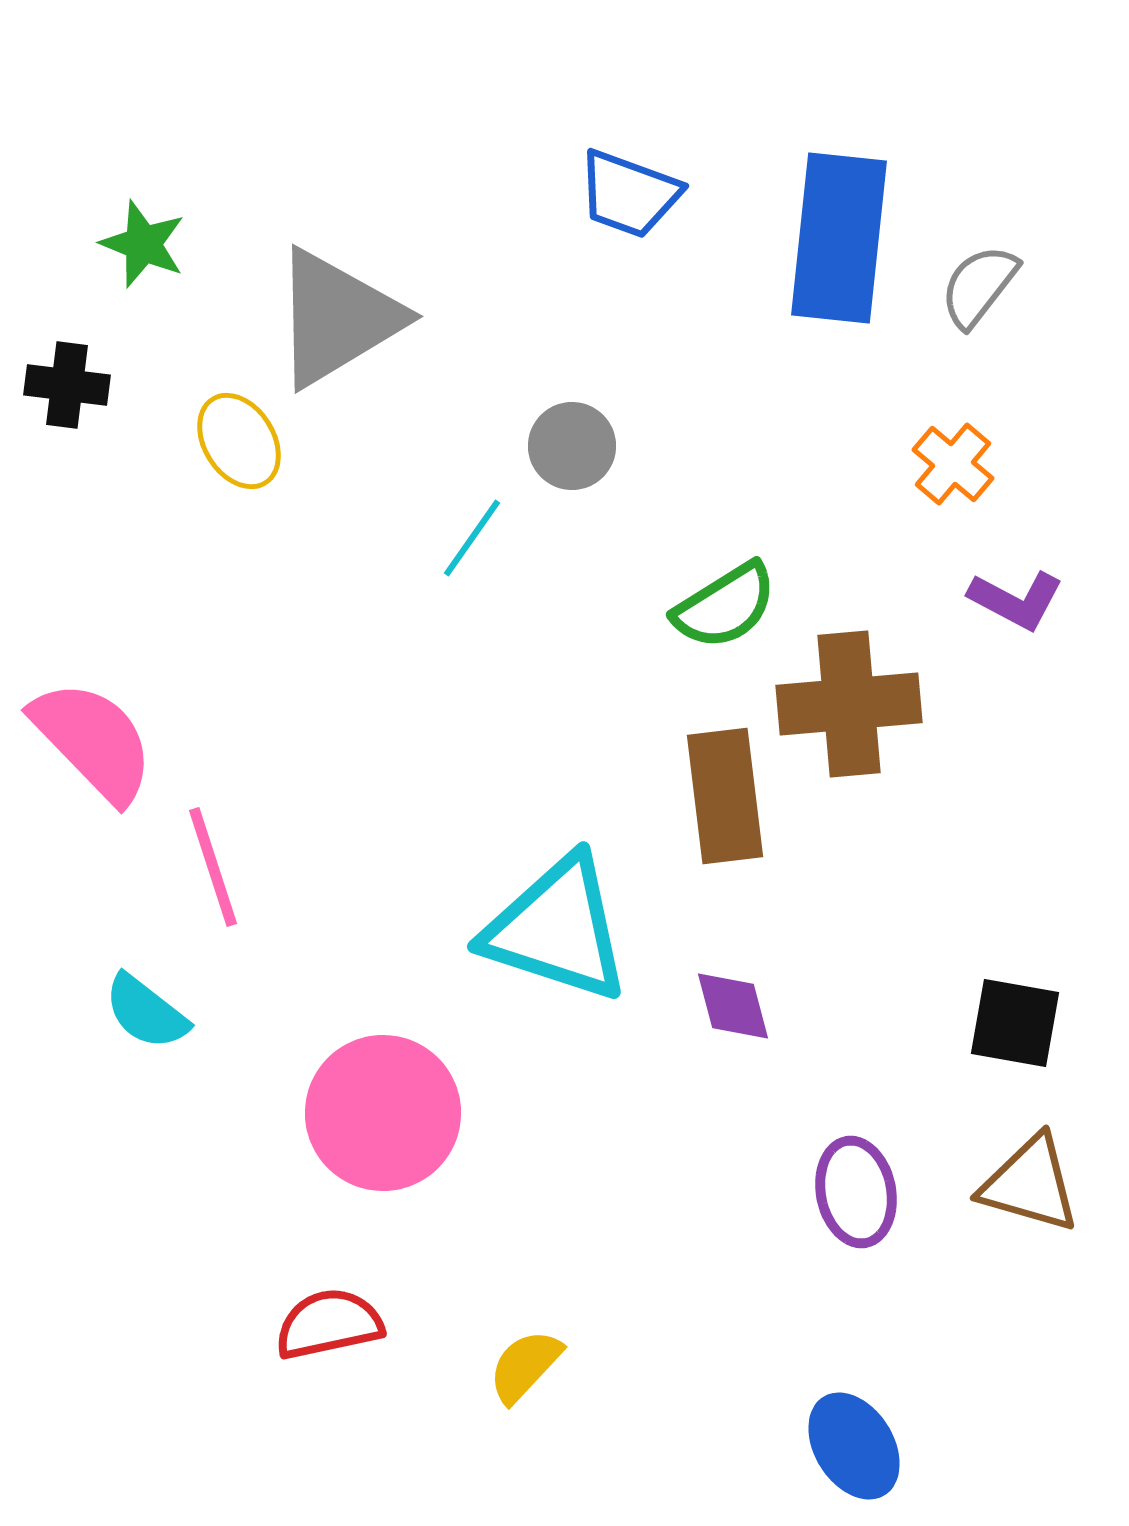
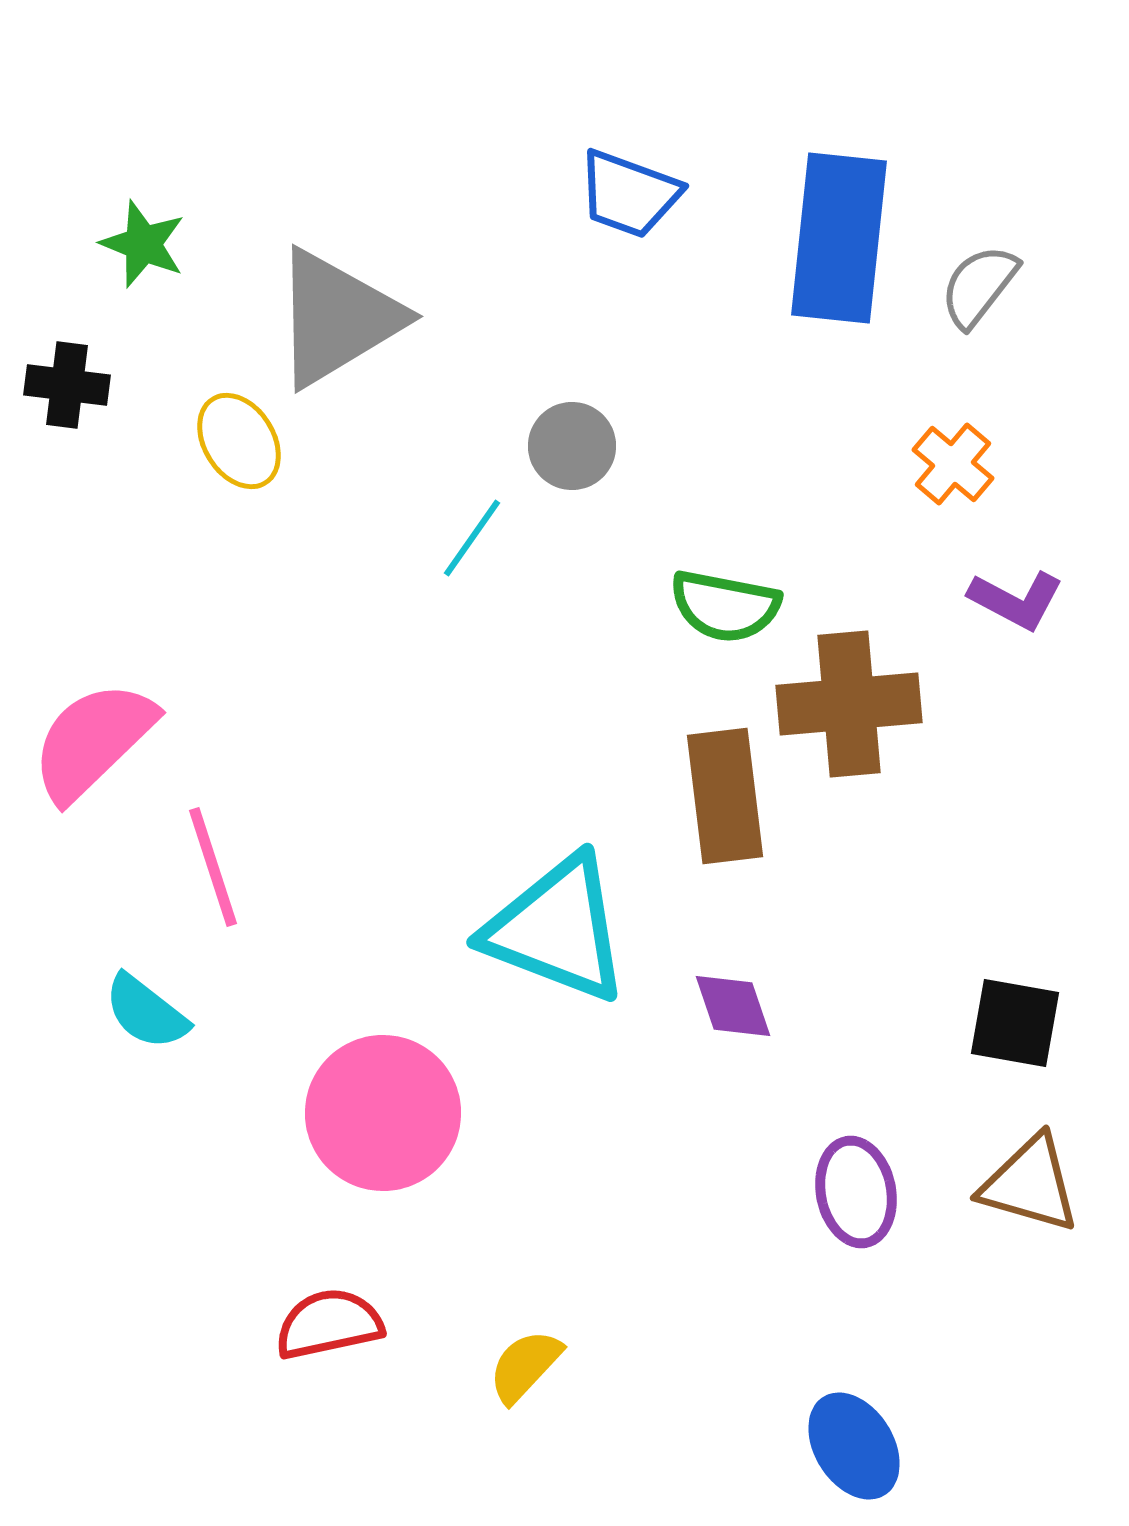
green semicircle: rotated 43 degrees clockwise
pink semicircle: rotated 90 degrees counterclockwise
cyan triangle: rotated 3 degrees clockwise
purple diamond: rotated 4 degrees counterclockwise
